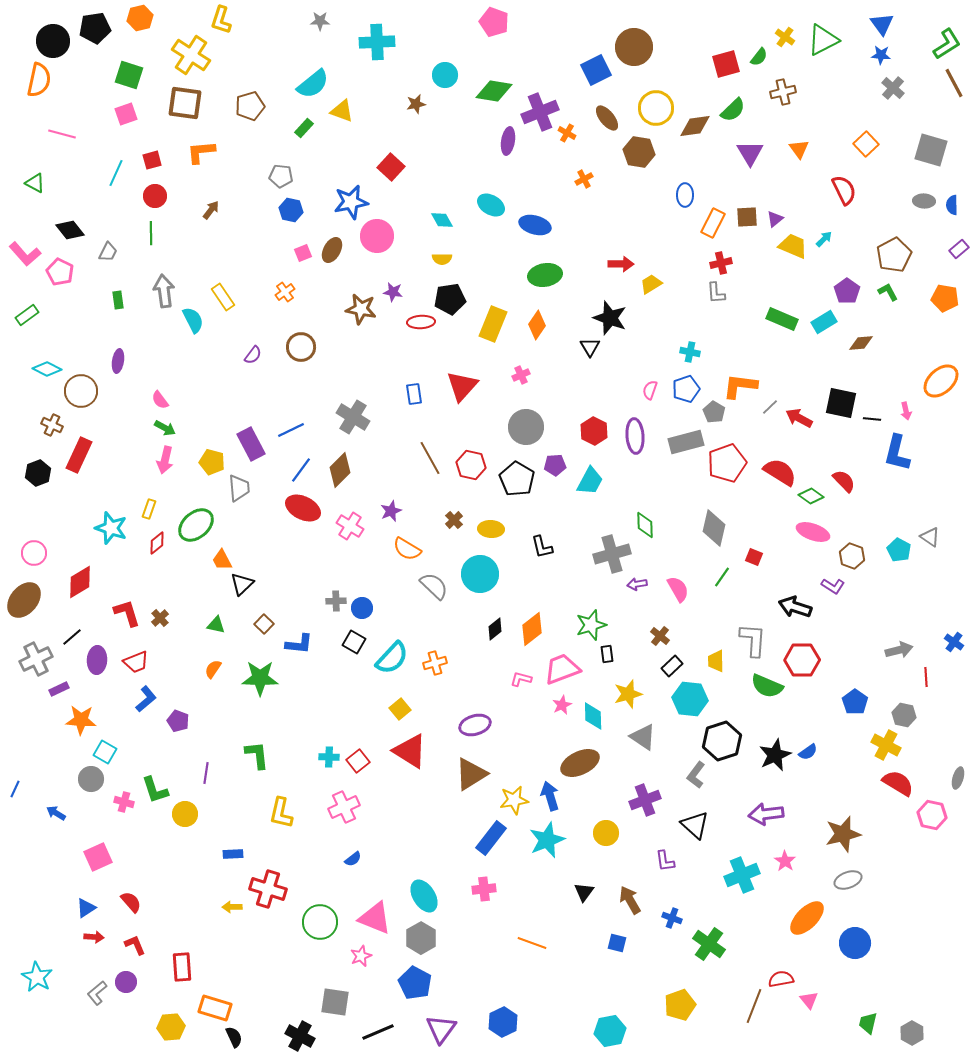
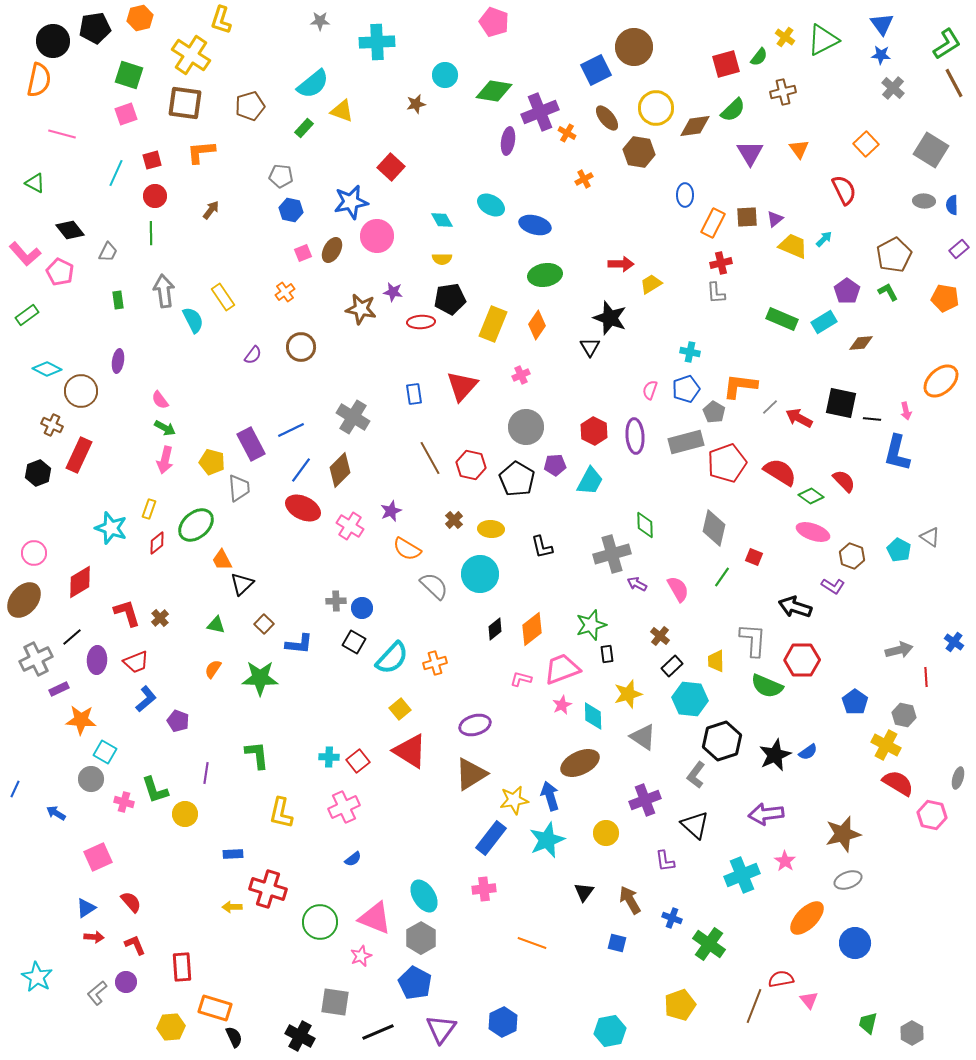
gray square at (931, 150): rotated 16 degrees clockwise
purple arrow at (637, 584): rotated 36 degrees clockwise
